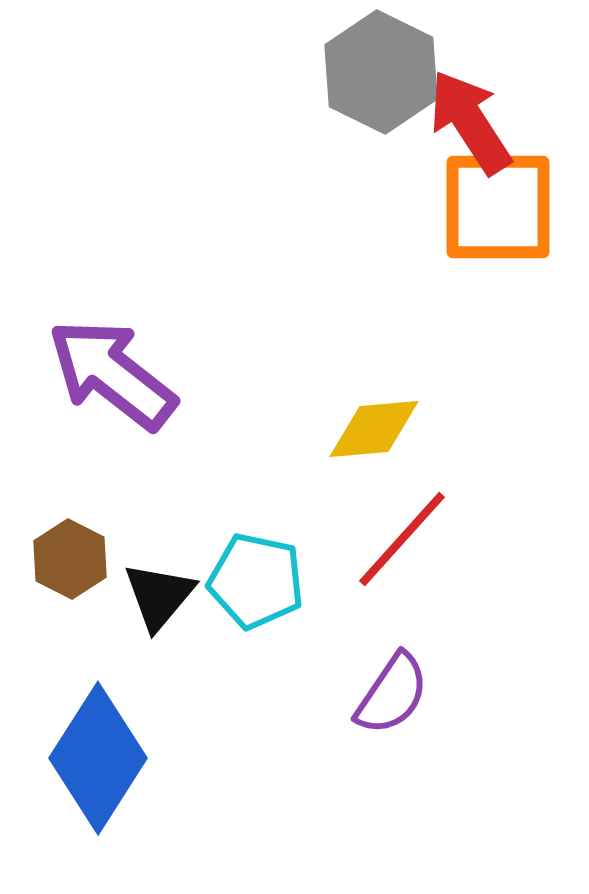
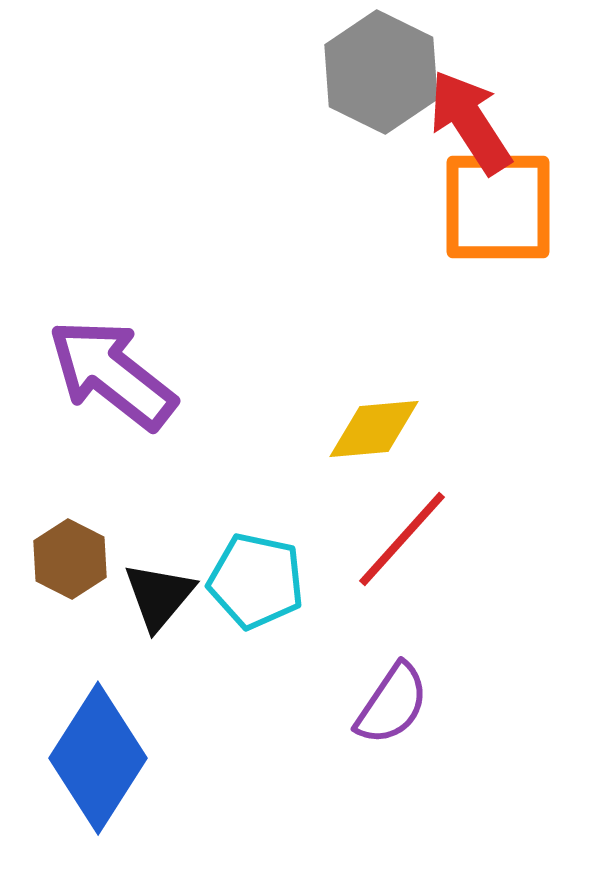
purple semicircle: moved 10 px down
